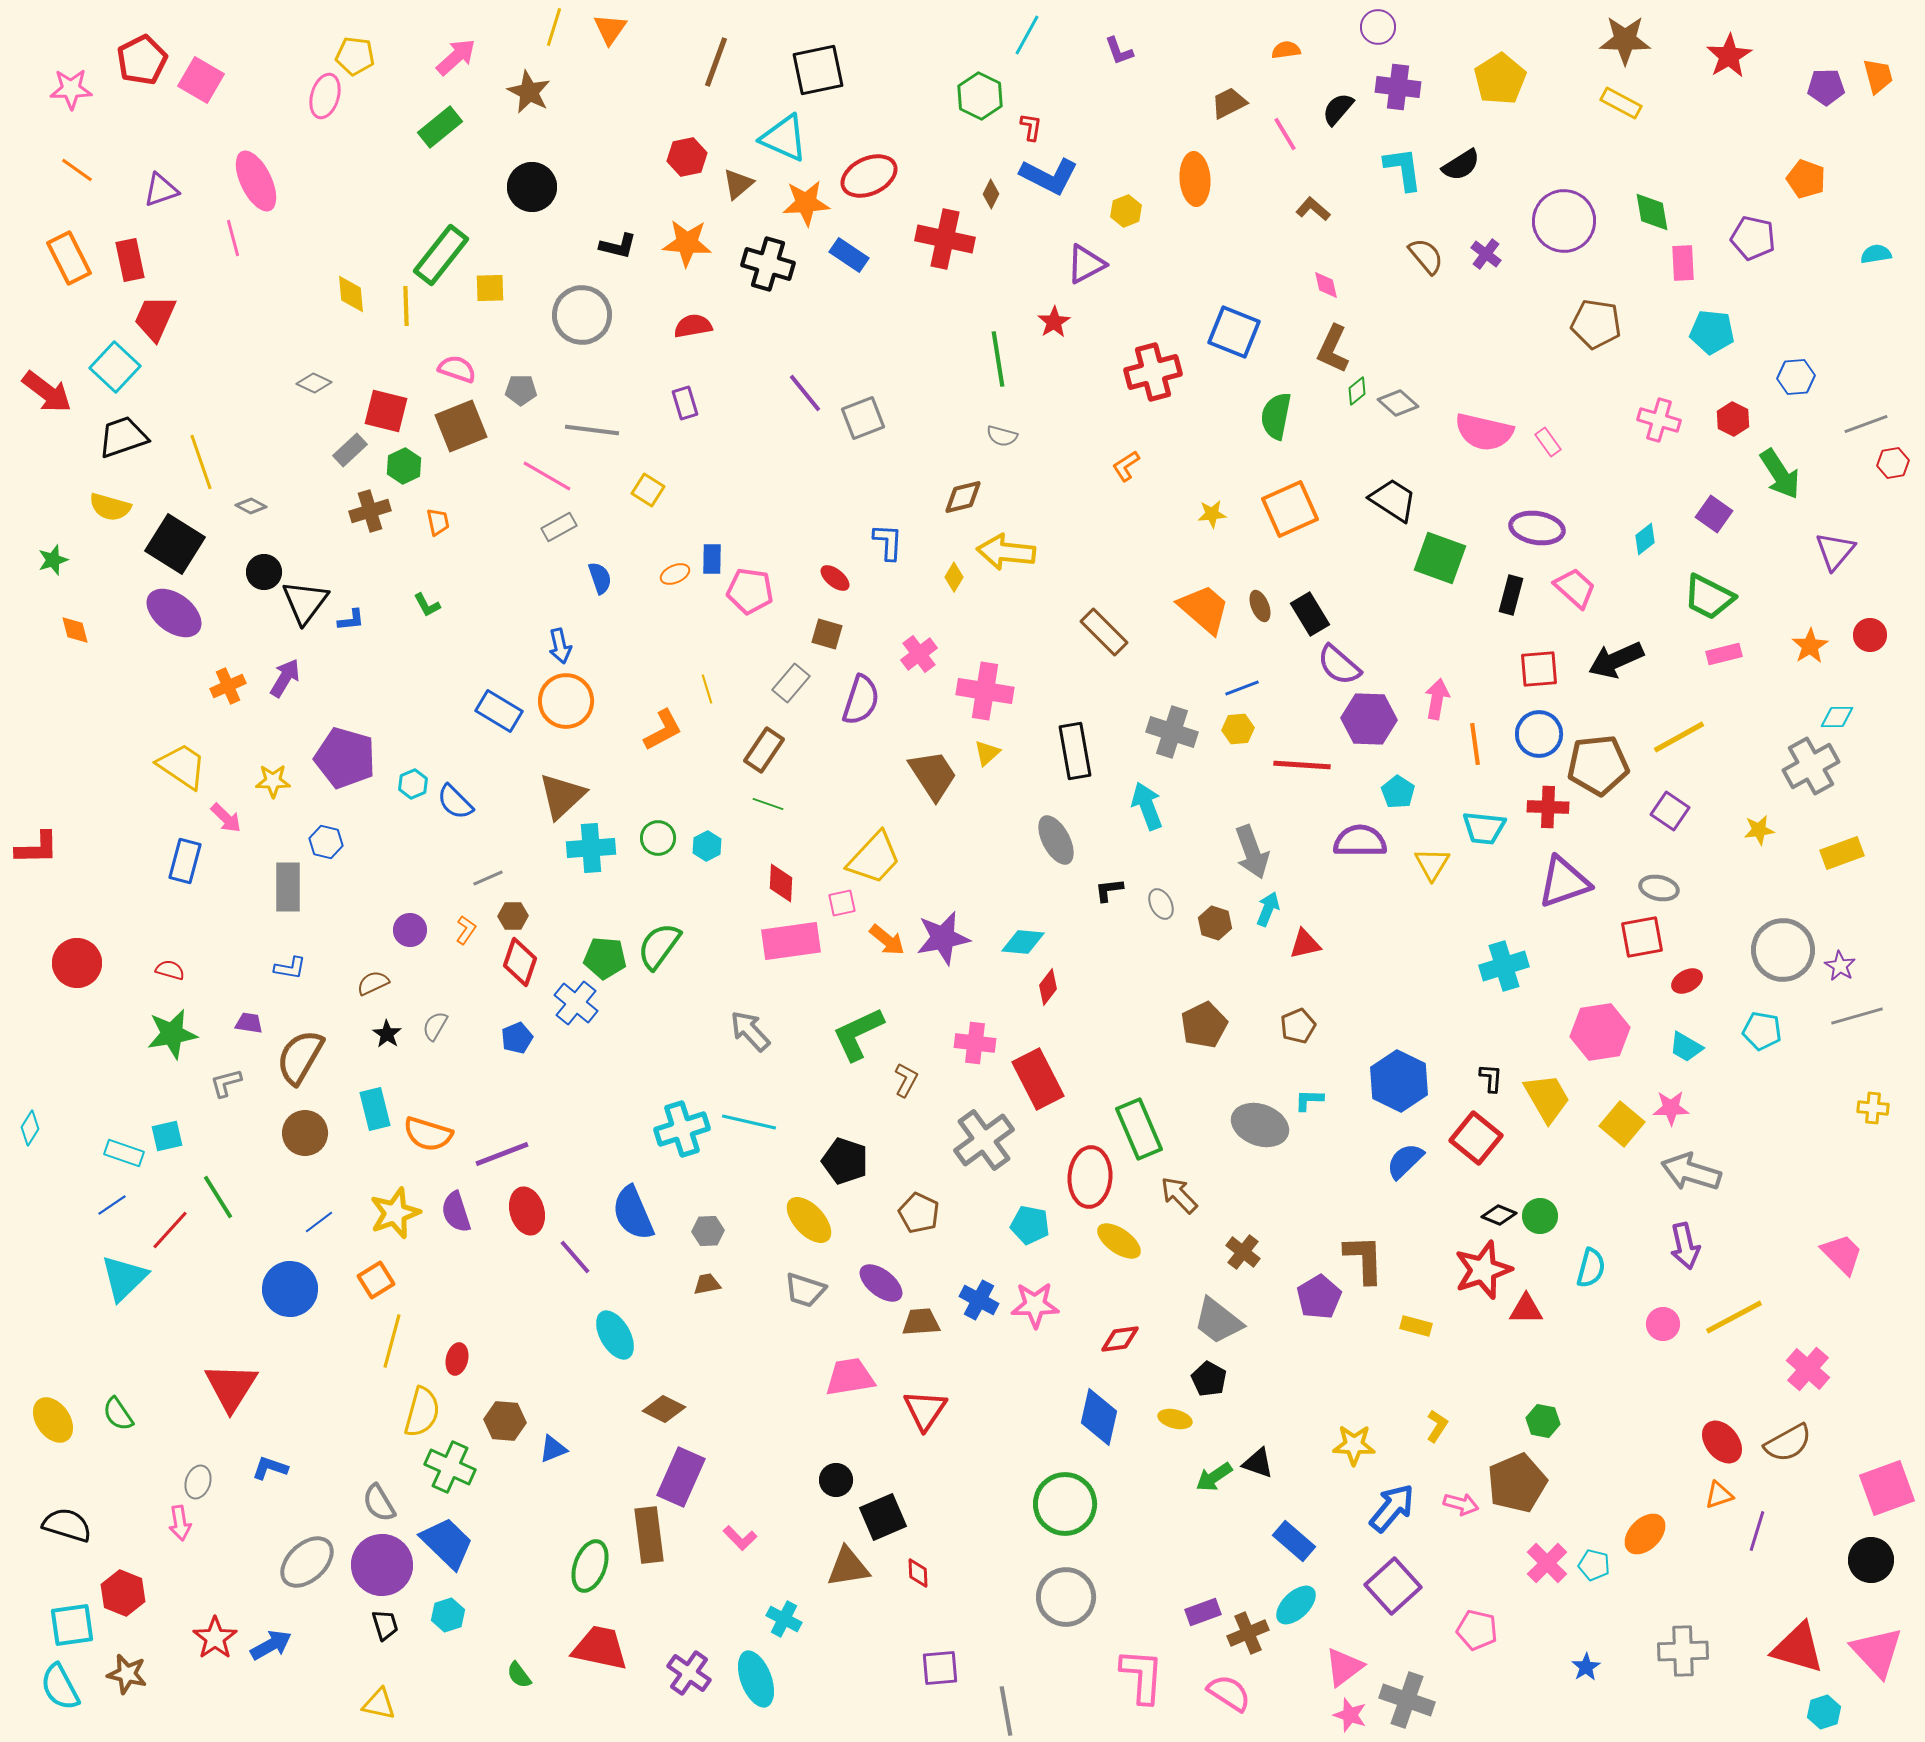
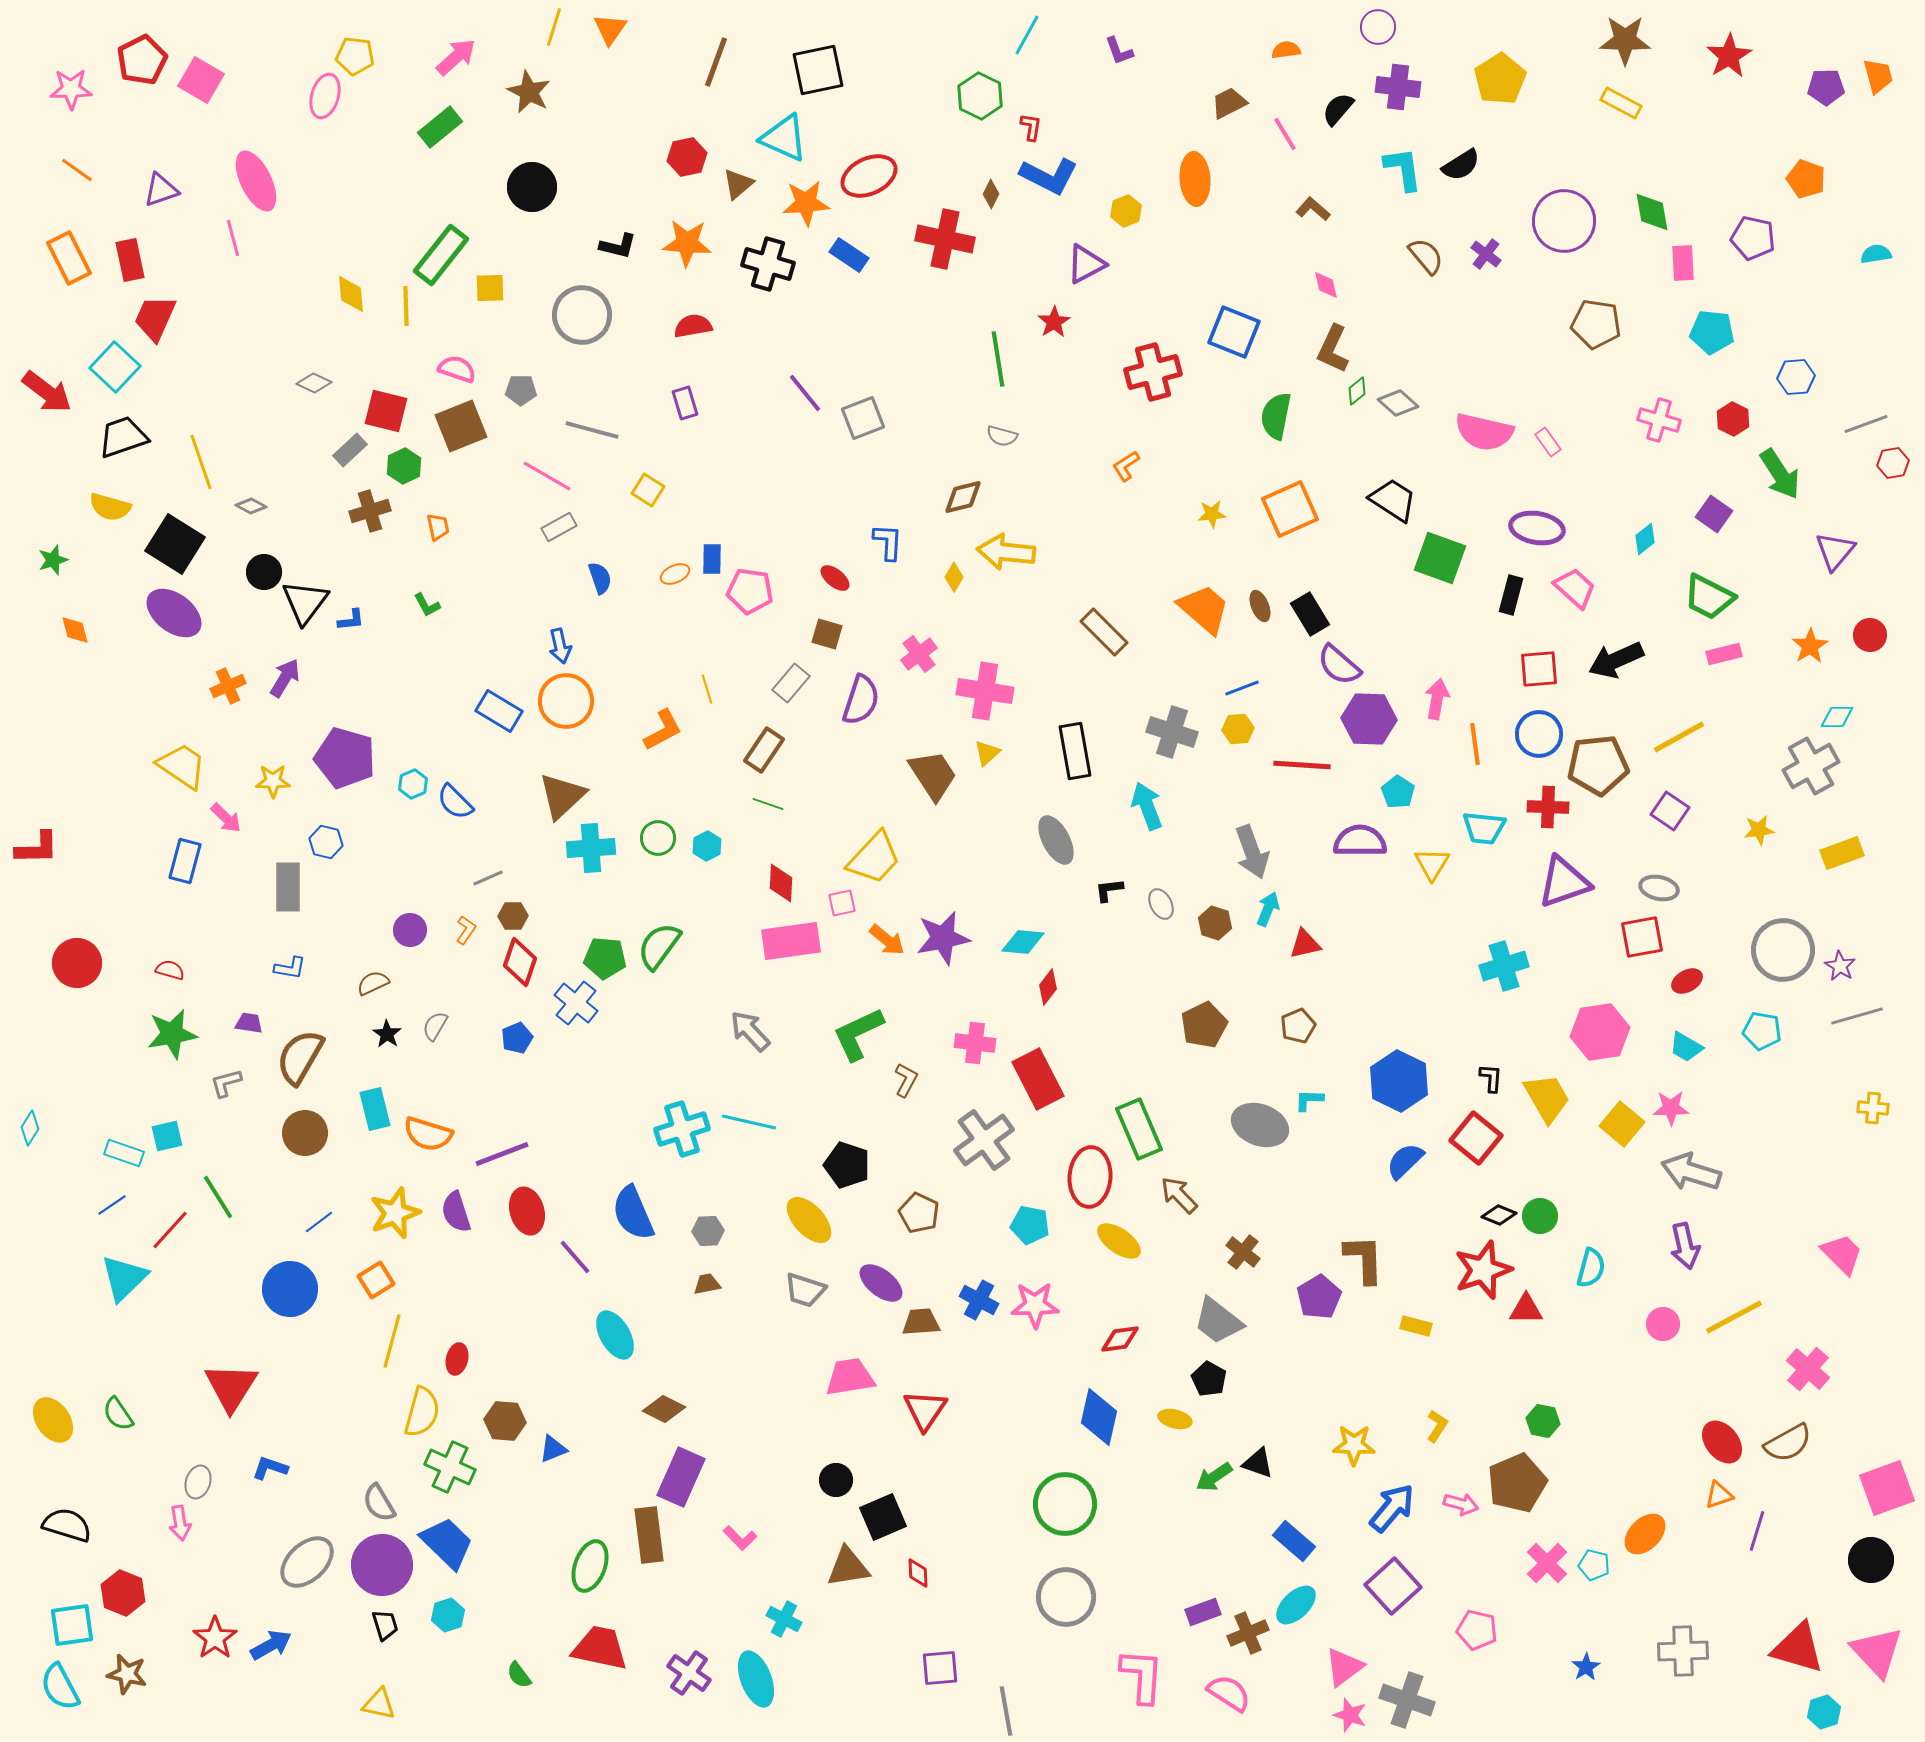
gray line at (592, 430): rotated 8 degrees clockwise
orange trapezoid at (438, 522): moved 5 px down
black pentagon at (845, 1161): moved 2 px right, 4 px down
